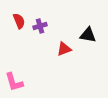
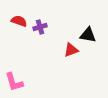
red semicircle: rotated 49 degrees counterclockwise
purple cross: moved 1 px down
red triangle: moved 7 px right, 1 px down
